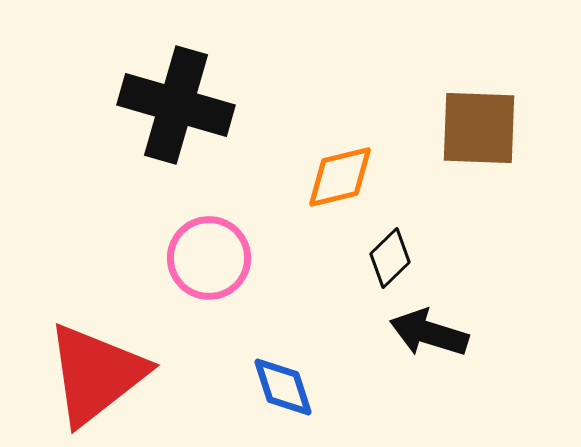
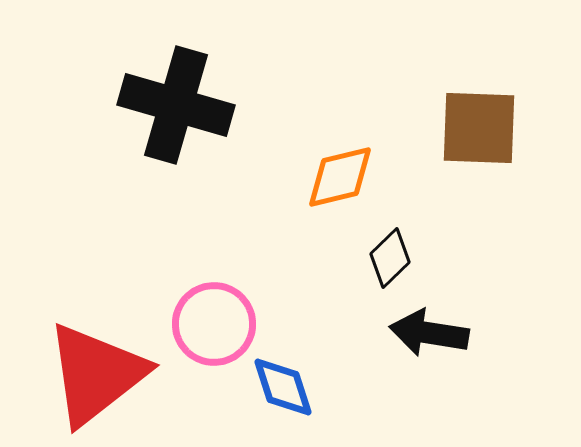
pink circle: moved 5 px right, 66 px down
black arrow: rotated 8 degrees counterclockwise
